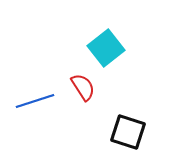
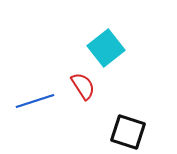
red semicircle: moved 1 px up
